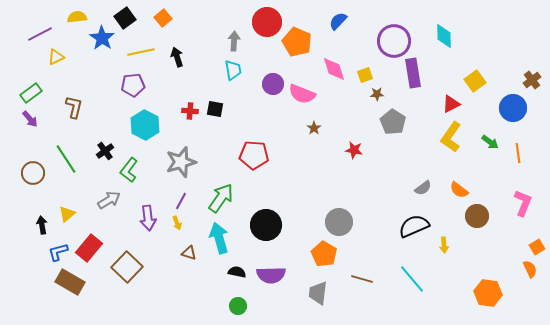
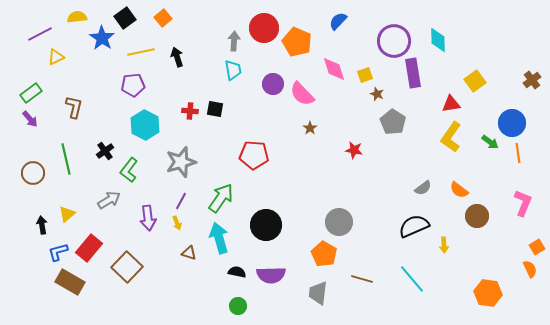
red circle at (267, 22): moved 3 px left, 6 px down
cyan diamond at (444, 36): moved 6 px left, 4 px down
pink semicircle at (302, 94): rotated 24 degrees clockwise
brown star at (377, 94): rotated 24 degrees clockwise
red triangle at (451, 104): rotated 18 degrees clockwise
blue circle at (513, 108): moved 1 px left, 15 px down
brown star at (314, 128): moved 4 px left
green line at (66, 159): rotated 20 degrees clockwise
